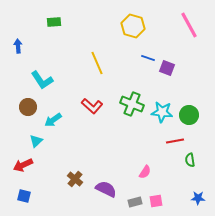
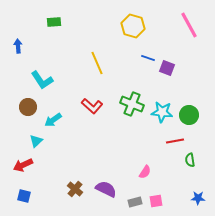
brown cross: moved 10 px down
